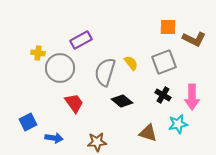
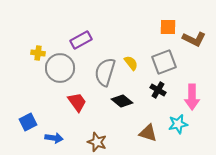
black cross: moved 5 px left, 5 px up
red trapezoid: moved 3 px right, 1 px up
brown star: rotated 24 degrees clockwise
